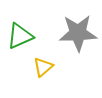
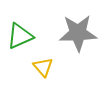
yellow triangle: rotated 30 degrees counterclockwise
